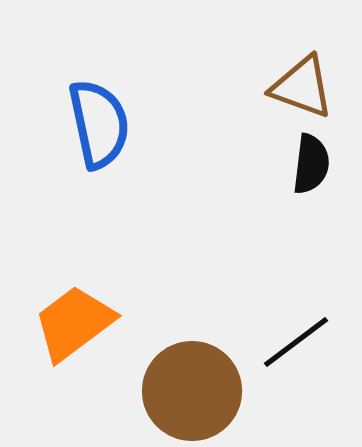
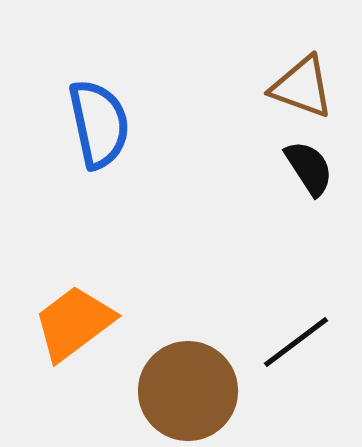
black semicircle: moved 2 px left, 4 px down; rotated 40 degrees counterclockwise
brown circle: moved 4 px left
